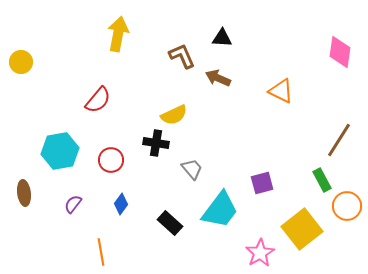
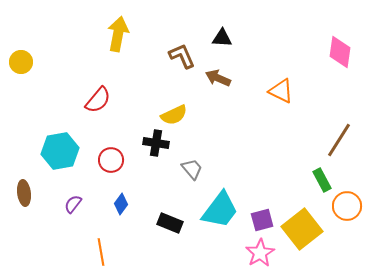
purple square: moved 37 px down
black rectangle: rotated 20 degrees counterclockwise
